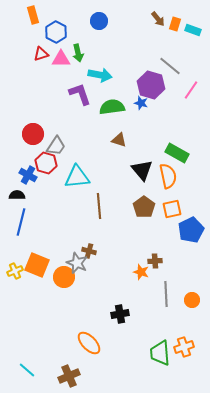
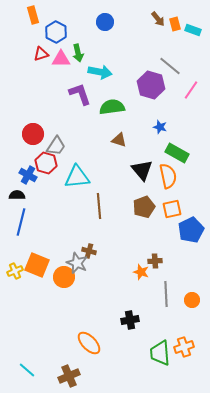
blue circle at (99, 21): moved 6 px right, 1 px down
orange rectangle at (175, 24): rotated 32 degrees counterclockwise
cyan arrow at (100, 75): moved 3 px up
blue star at (141, 103): moved 19 px right, 24 px down
brown pentagon at (144, 207): rotated 15 degrees clockwise
black cross at (120, 314): moved 10 px right, 6 px down
